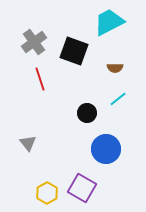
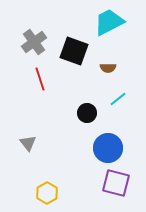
brown semicircle: moved 7 px left
blue circle: moved 2 px right, 1 px up
purple square: moved 34 px right, 5 px up; rotated 16 degrees counterclockwise
